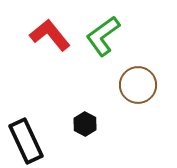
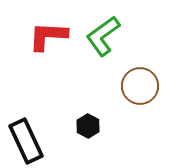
red L-shape: moved 2 px left, 1 px down; rotated 48 degrees counterclockwise
brown circle: moved 2 px right, 1 px down
black hexagon: moved 3 px right, 2 px down
